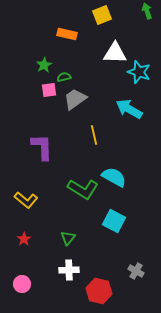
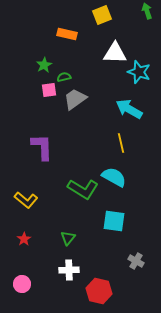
yellow line: moved 27 px right, 8 px down
cyan square: rotated 20 degrees counterclockwise
gray cross: moved 10 px up
